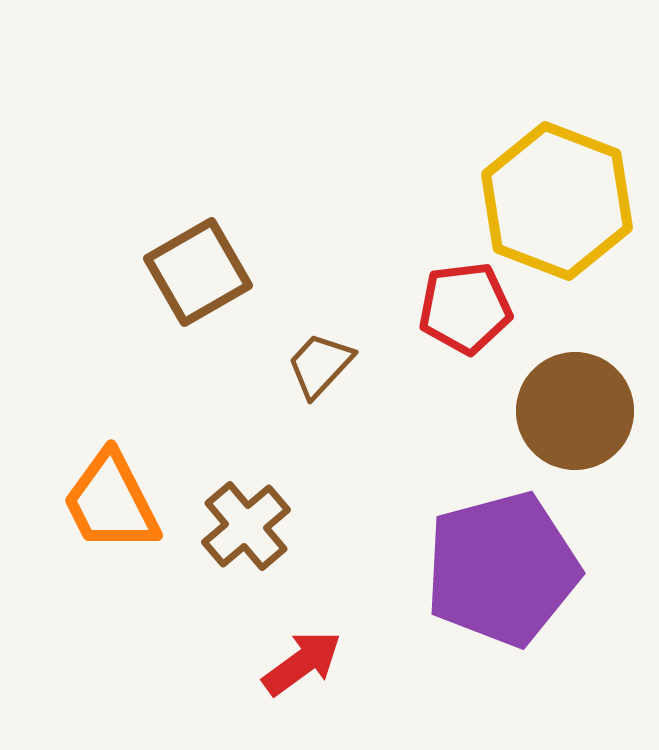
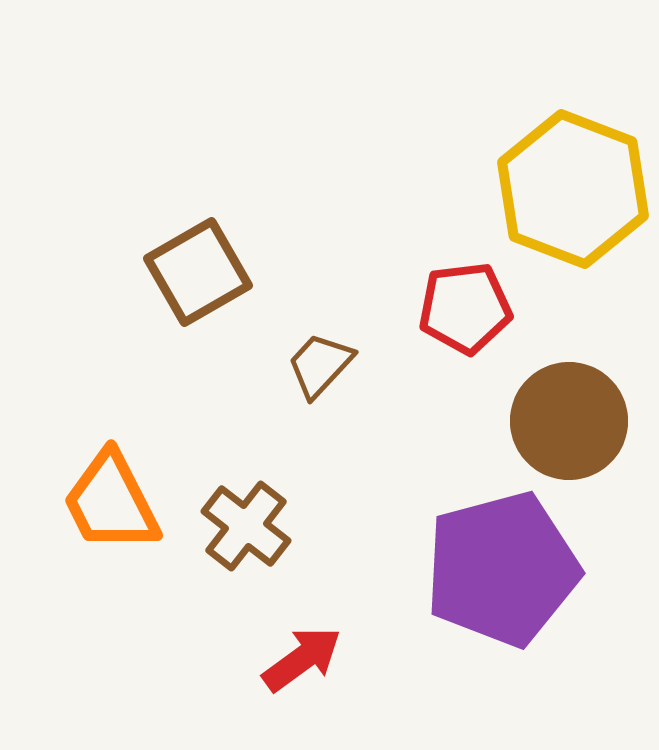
yellow hexagon: moved 16 px right, 12 px up
brown circle: moved 6 px left, 10 px down
brown cross: rotated 12 degrees counterclockwise
red arrow: moved 4 px up
